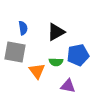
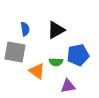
blue semicircle: moved 2 px right, 1 px down
black triangle: moved 2 px up
orange triangle: rotated 18 degrees counterclockwise
purple triangle: rotated 21 degrees counterclockwise
